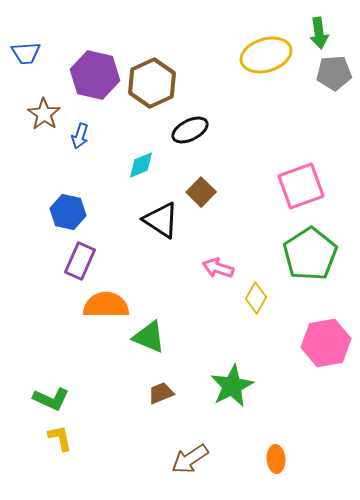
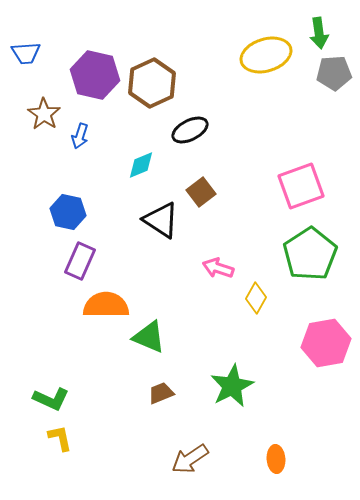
brown square: rotated 8 degrees clockwise
